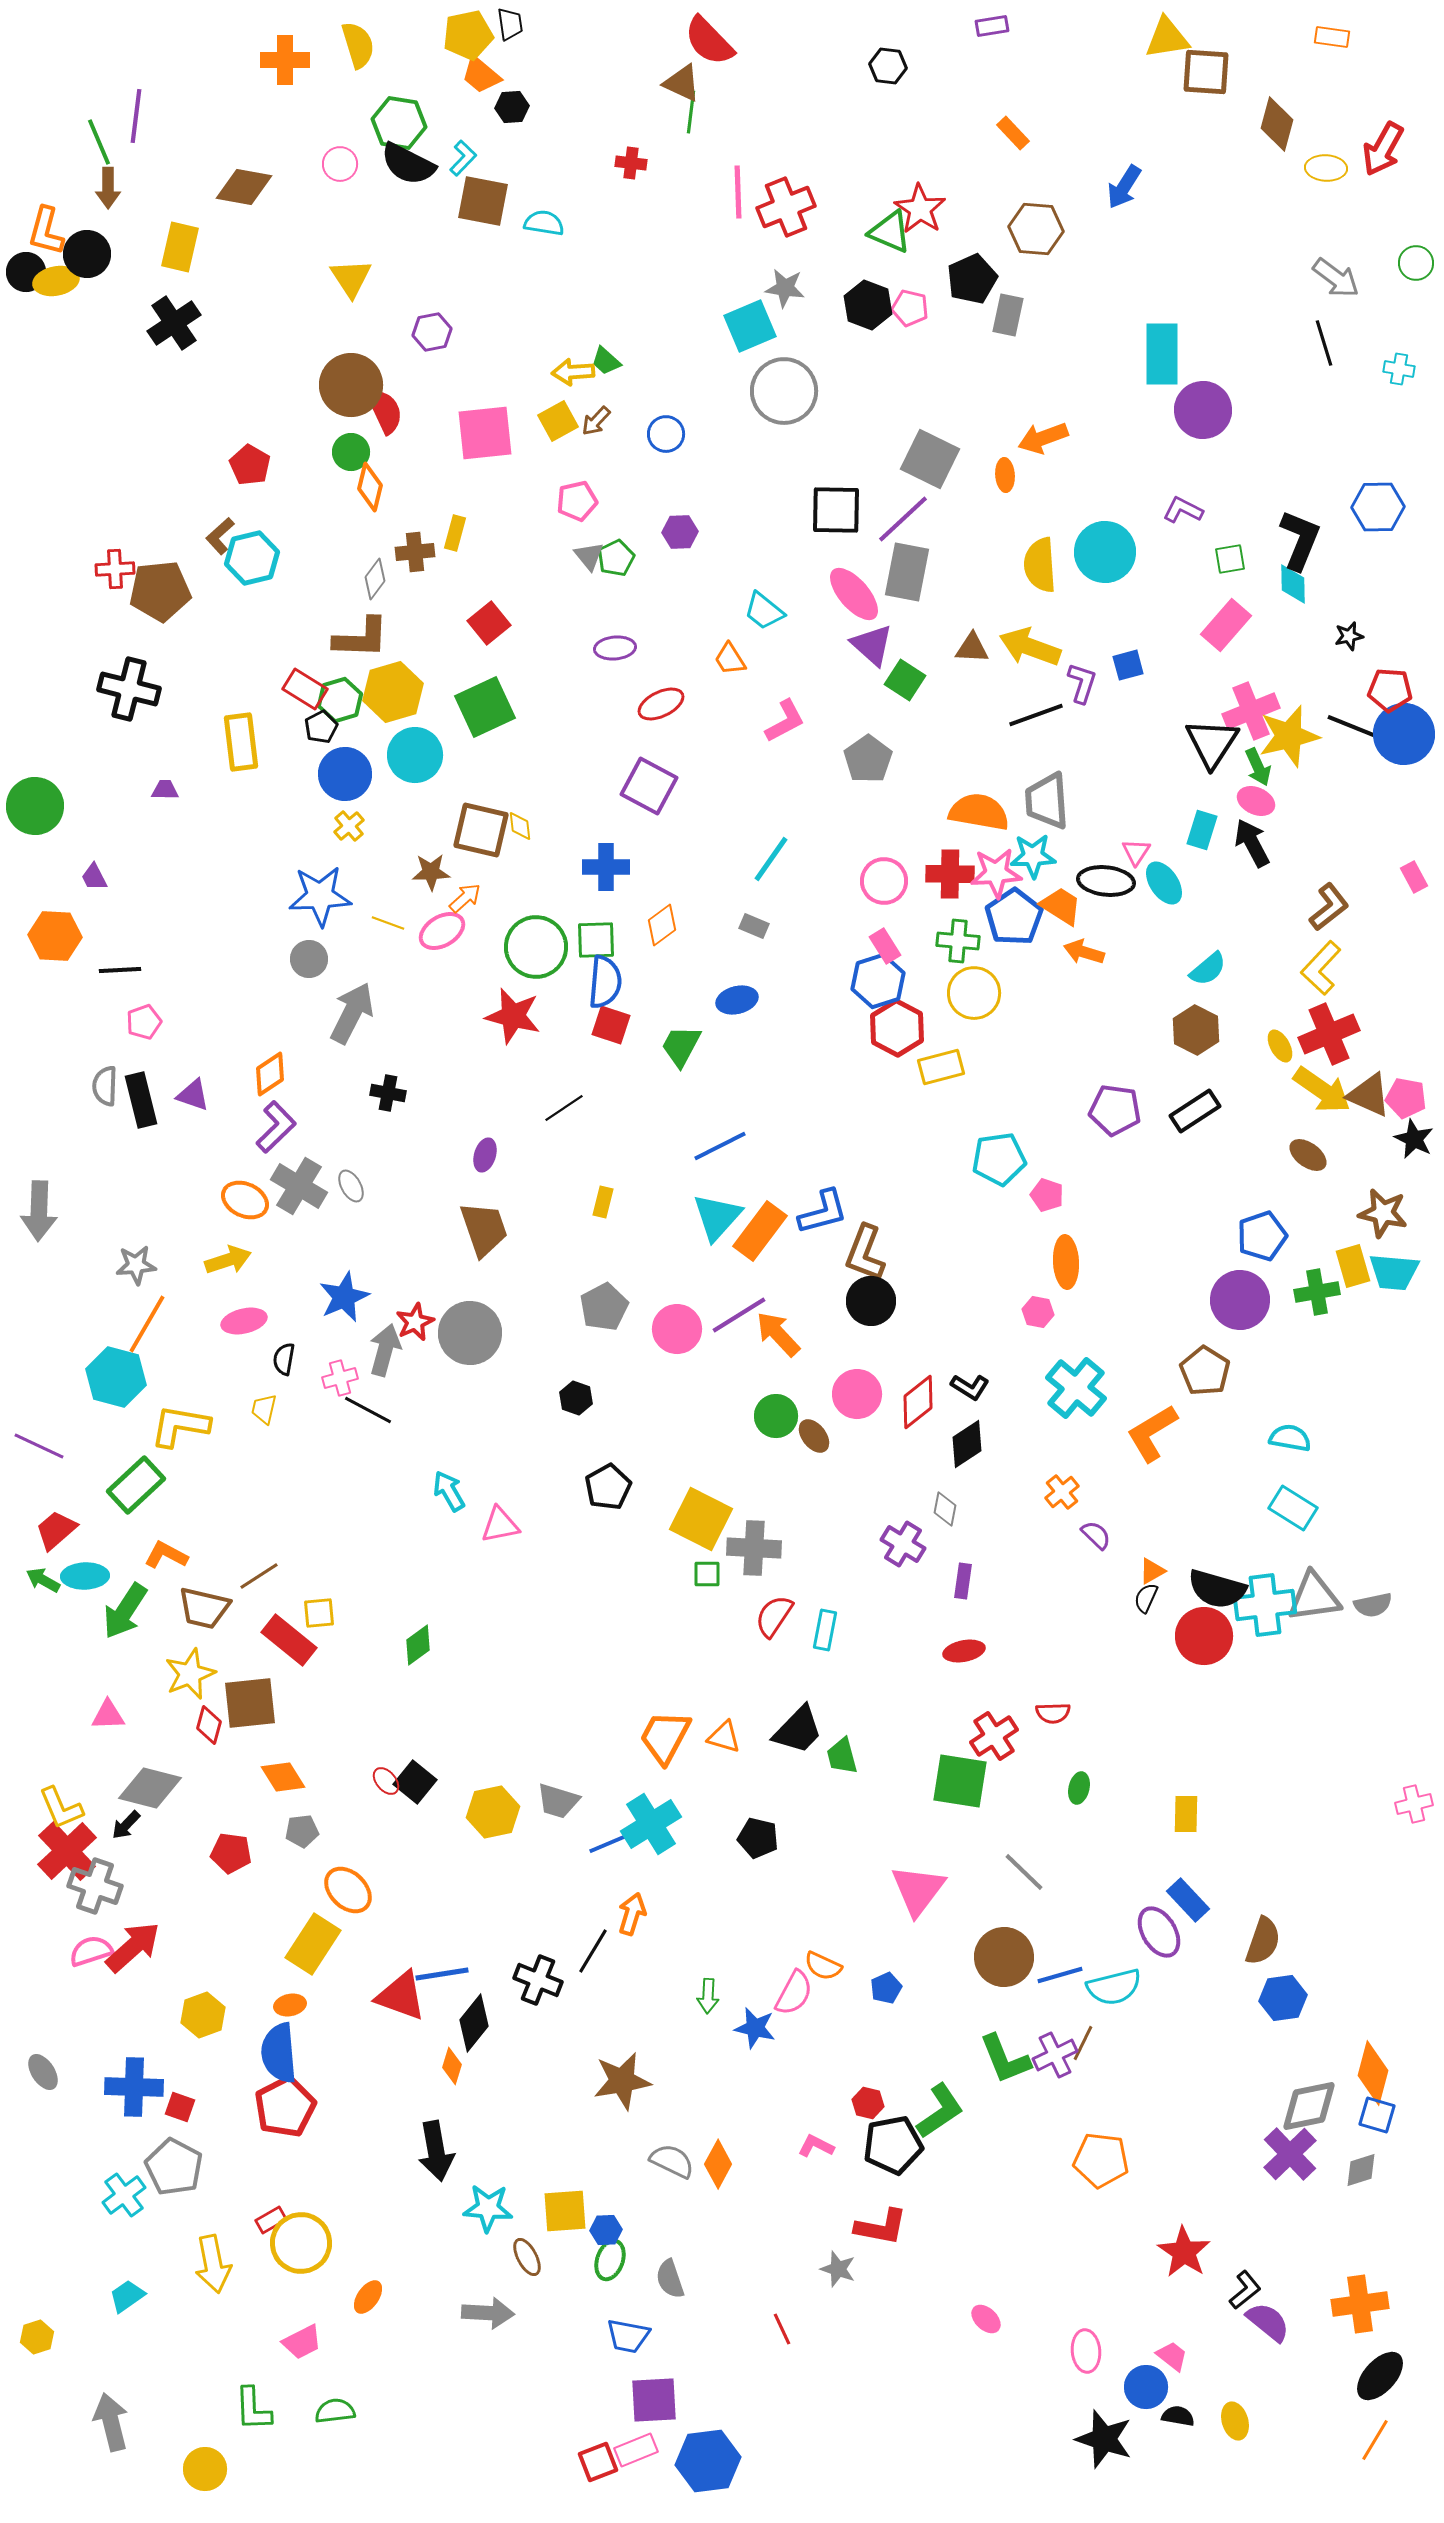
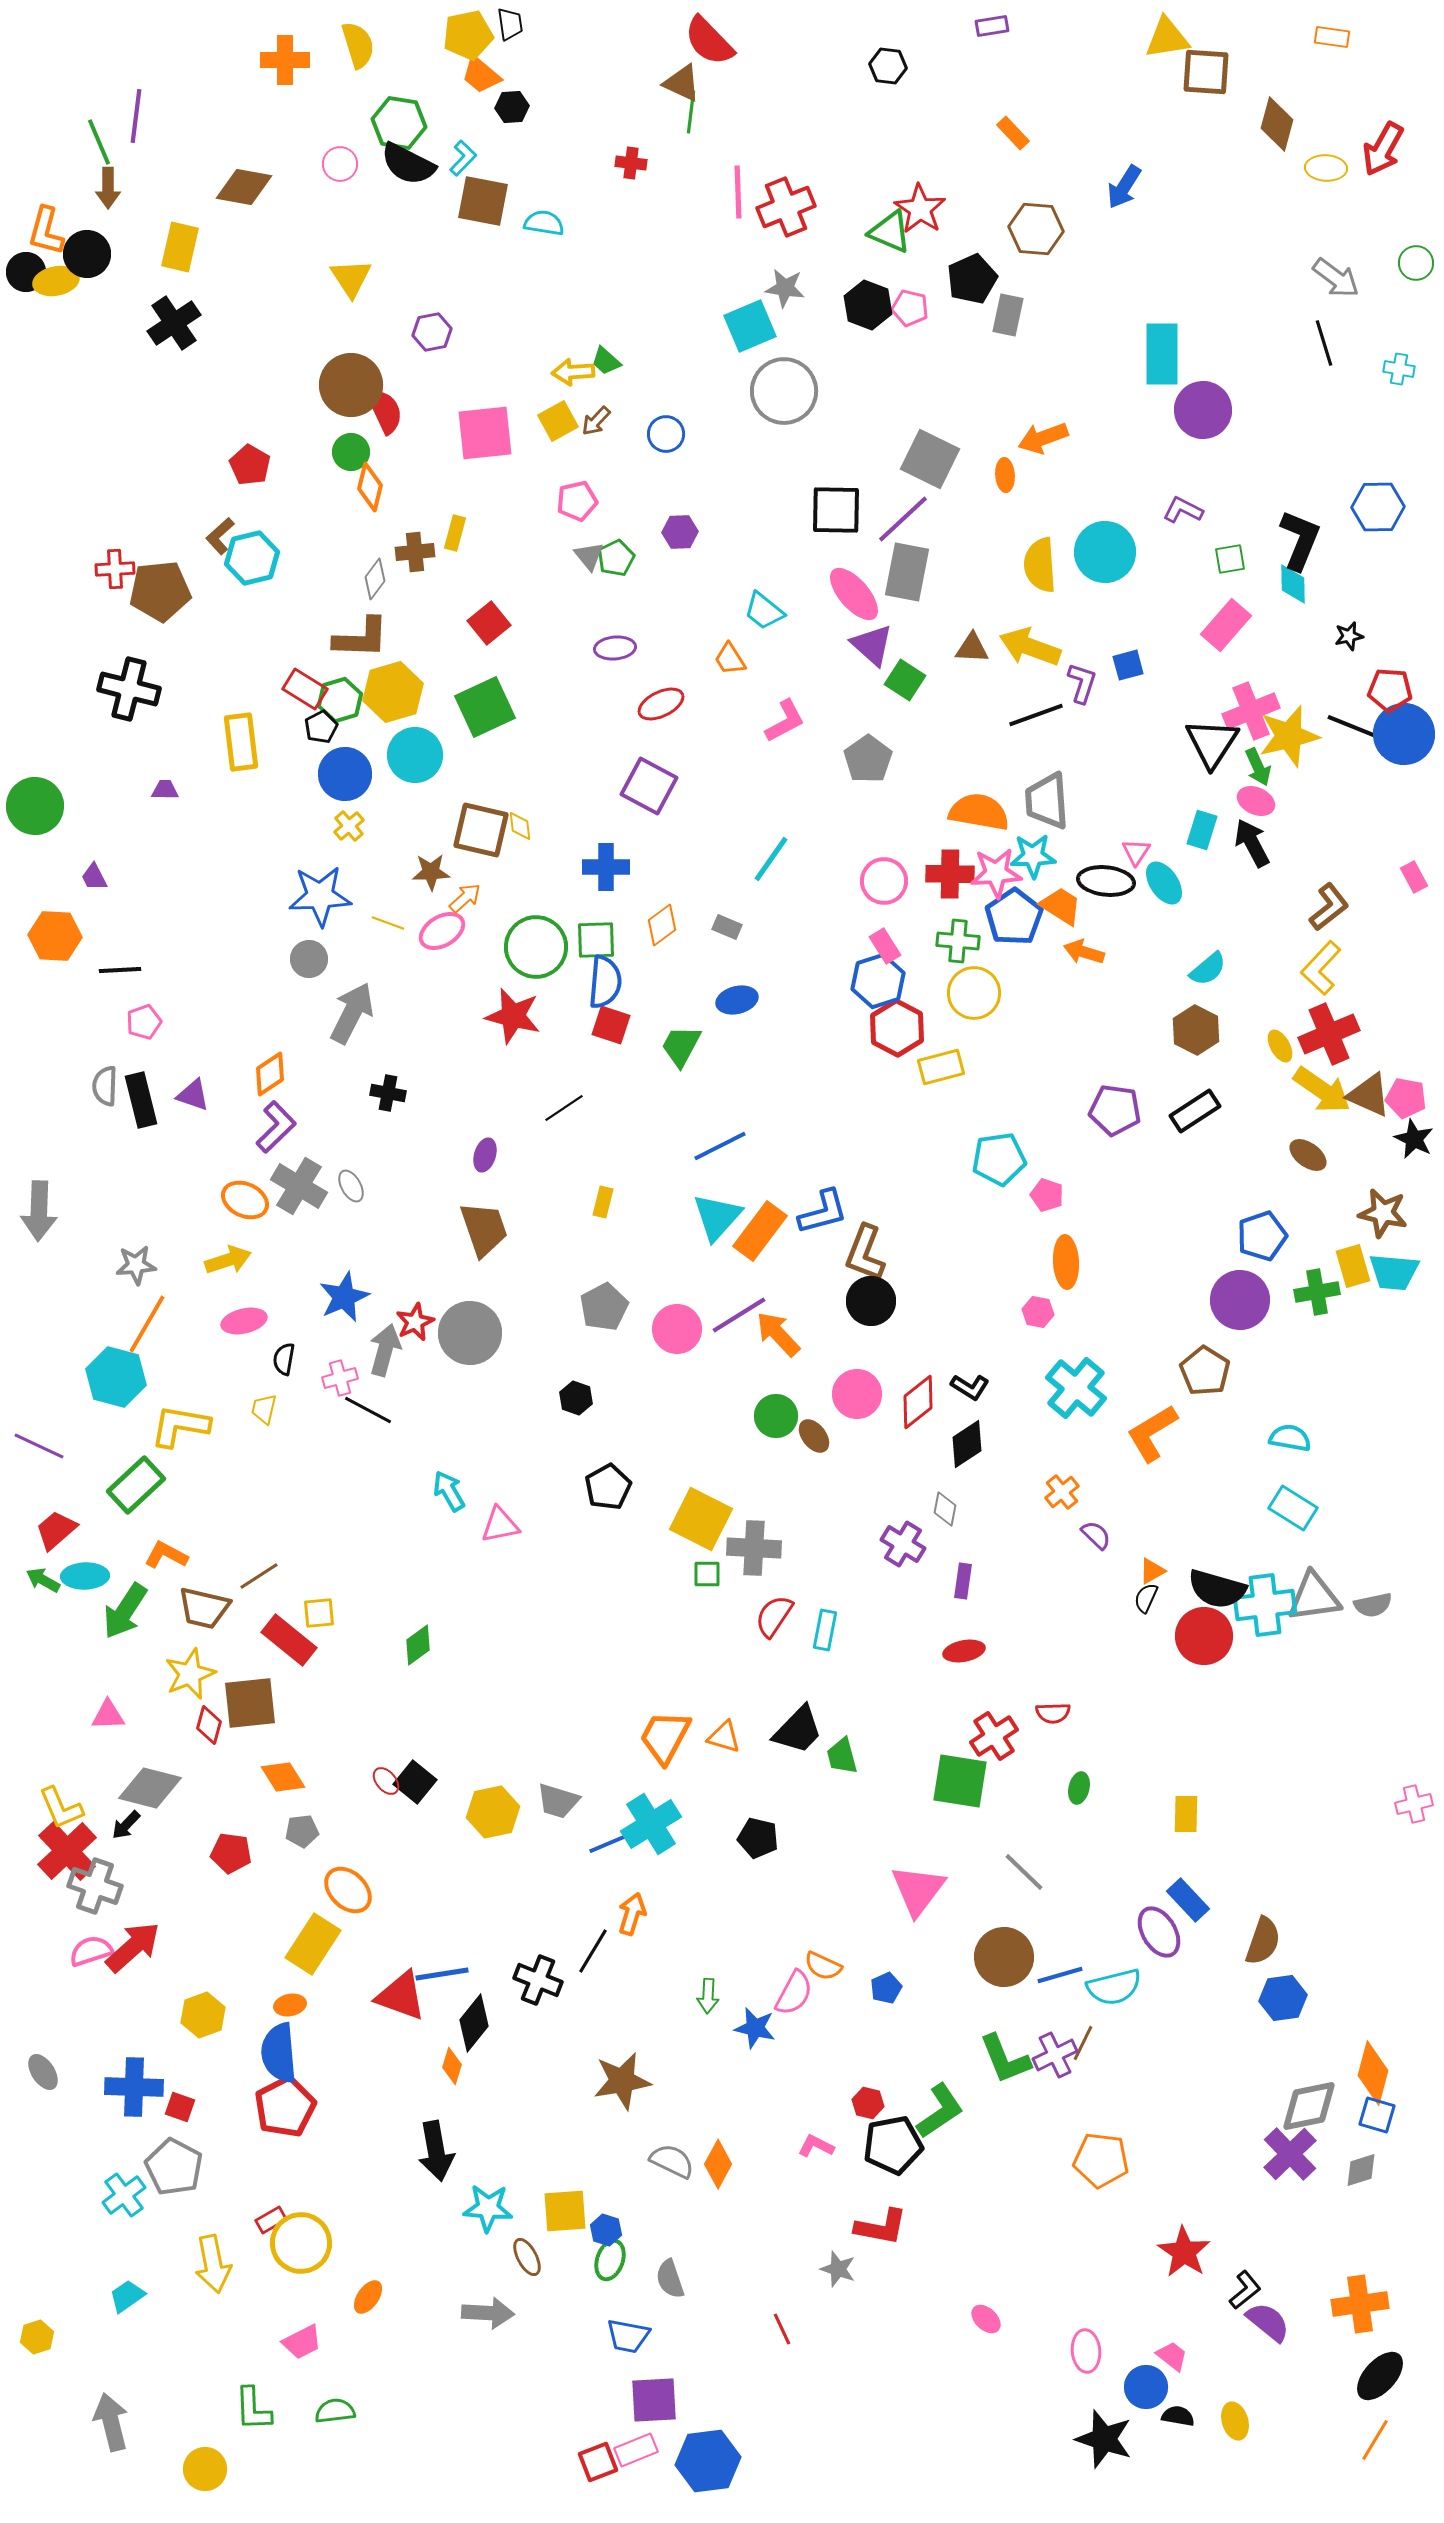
gray rectangle at (754, 926): moved 27 px left, 1 px down
blue hexagon at (606, 2230): rotated 20 degrees clockwise
